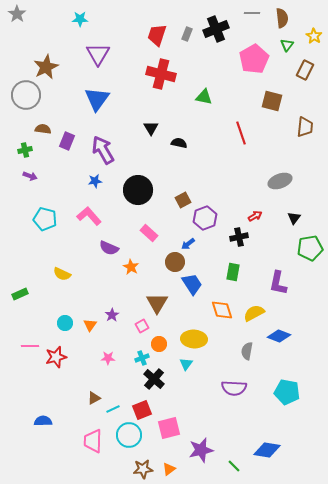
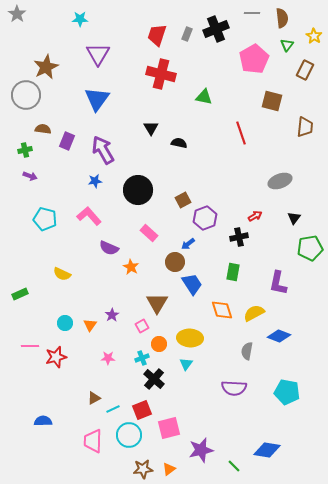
yellow ellipse at (194, 339): moved 4 px left, 1 px up
